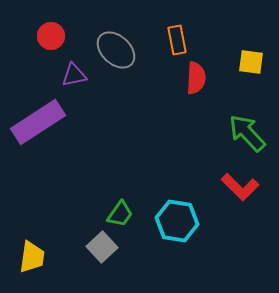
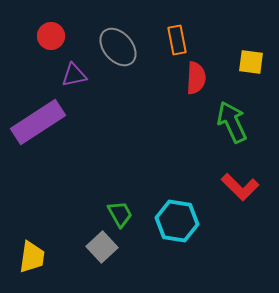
gray ellipse: moved 2 px right, 3 px up; rotated 6 degrees clockwise
green arrow: moved 15 px left, 11 px up; rotated 18 degrees clockwise
green trapezoid: rotated 64 degrees counterclockwise
